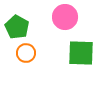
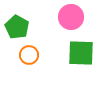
pink circle: moved 6 px right
orange circle: moved 3 px right, 2 px down
